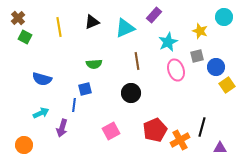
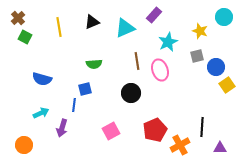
pink ellipse: moved 16 px left
black line: rotated 12 degrees counterclockwise
orange cross: moved 5 px down
